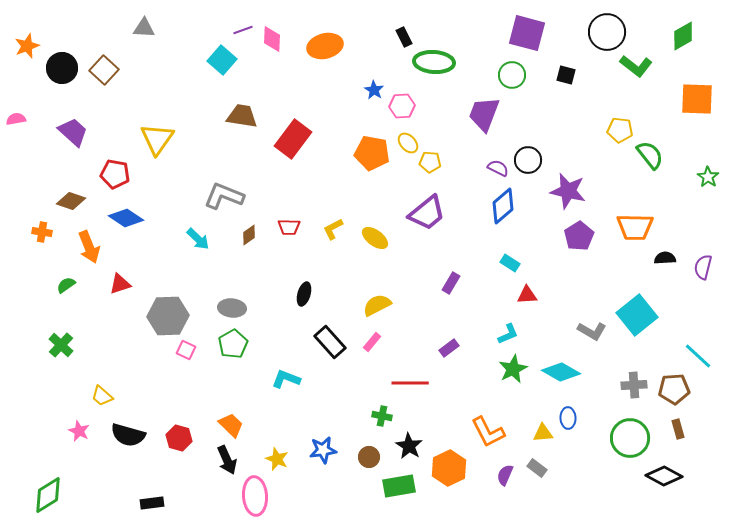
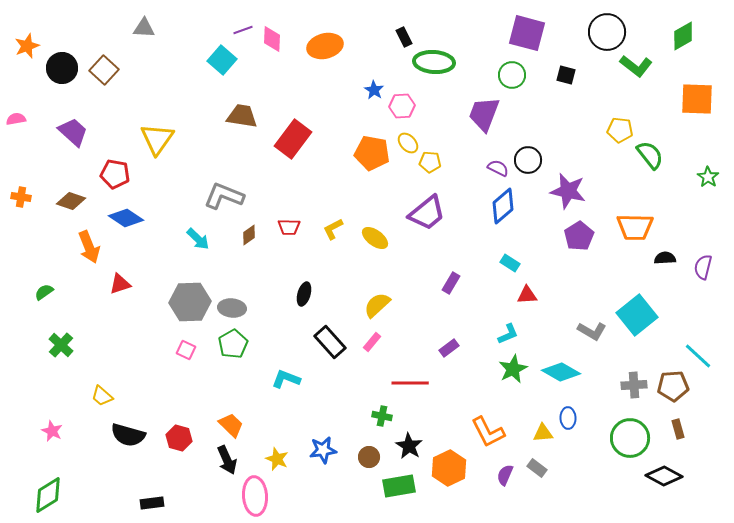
orange cross at (42, 232): moved 21 px left, 35 px up
green semicircle at (66, 285): moved 22 px left, 7 px down
yellow semicircle at (377, 305): rotated 16 degrees counterclockwise
gray hexagon at (168, 316): moved 22 px right, 14 px up
brown pentagon at (674, 389): moved 1 px left, 3 px up
pink star at (79, 431): moved 27 px left
